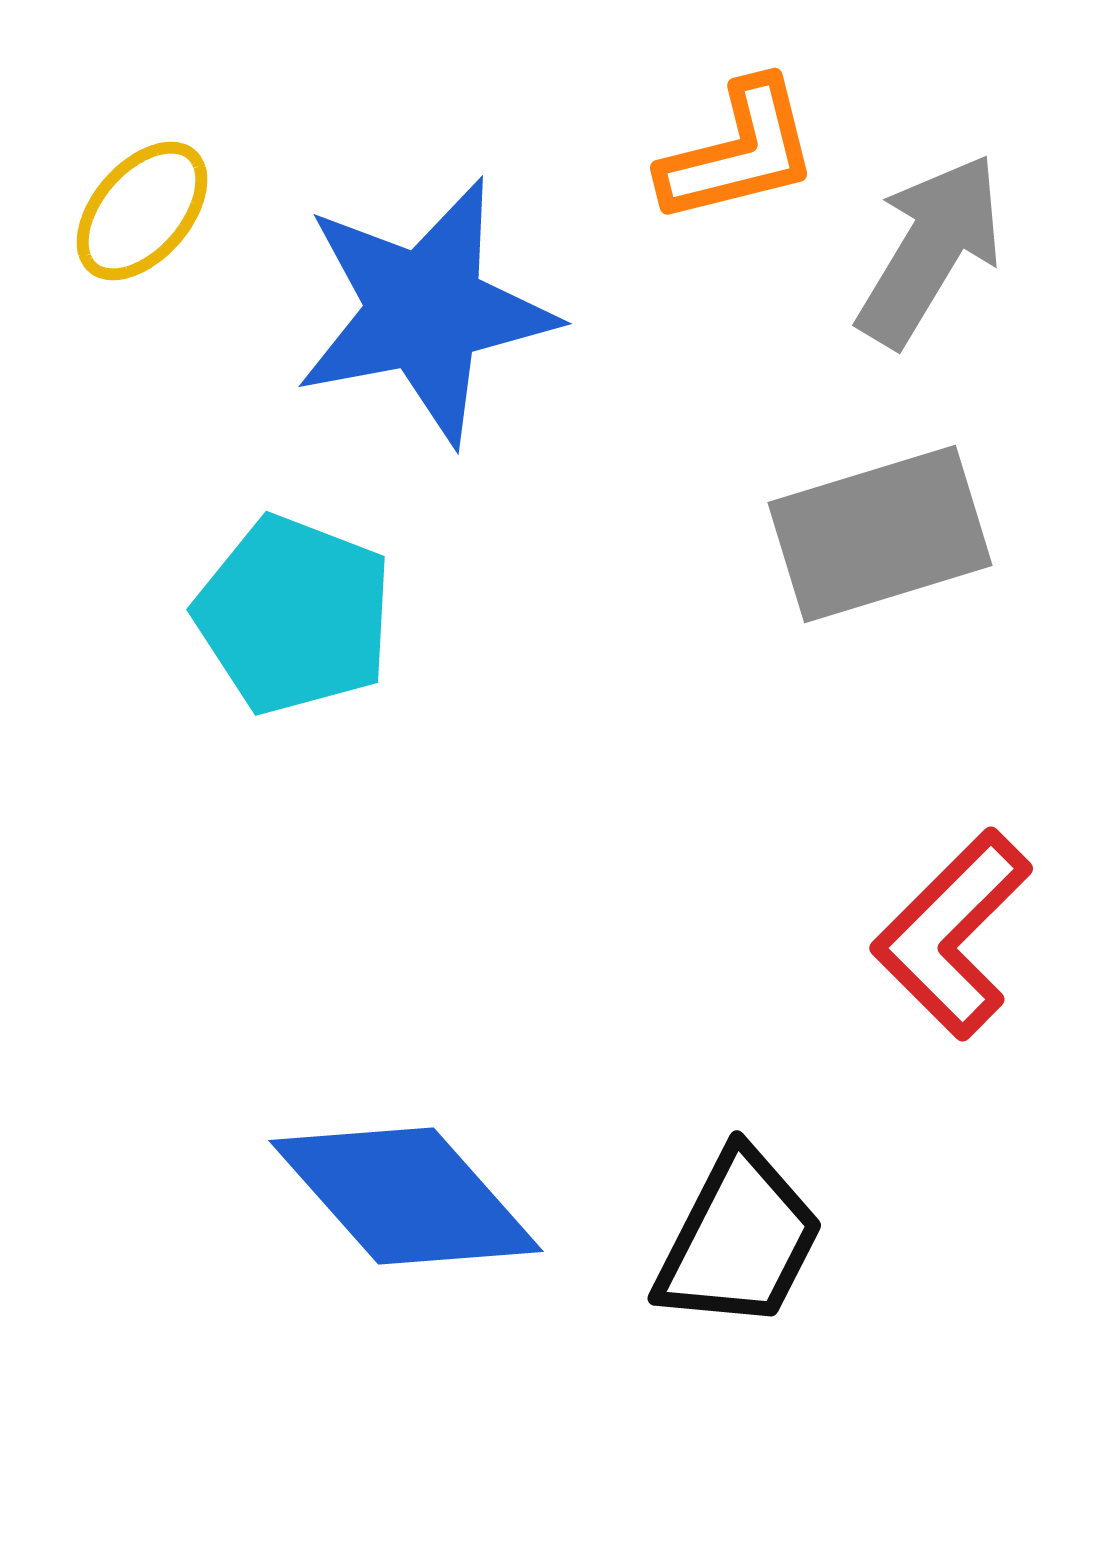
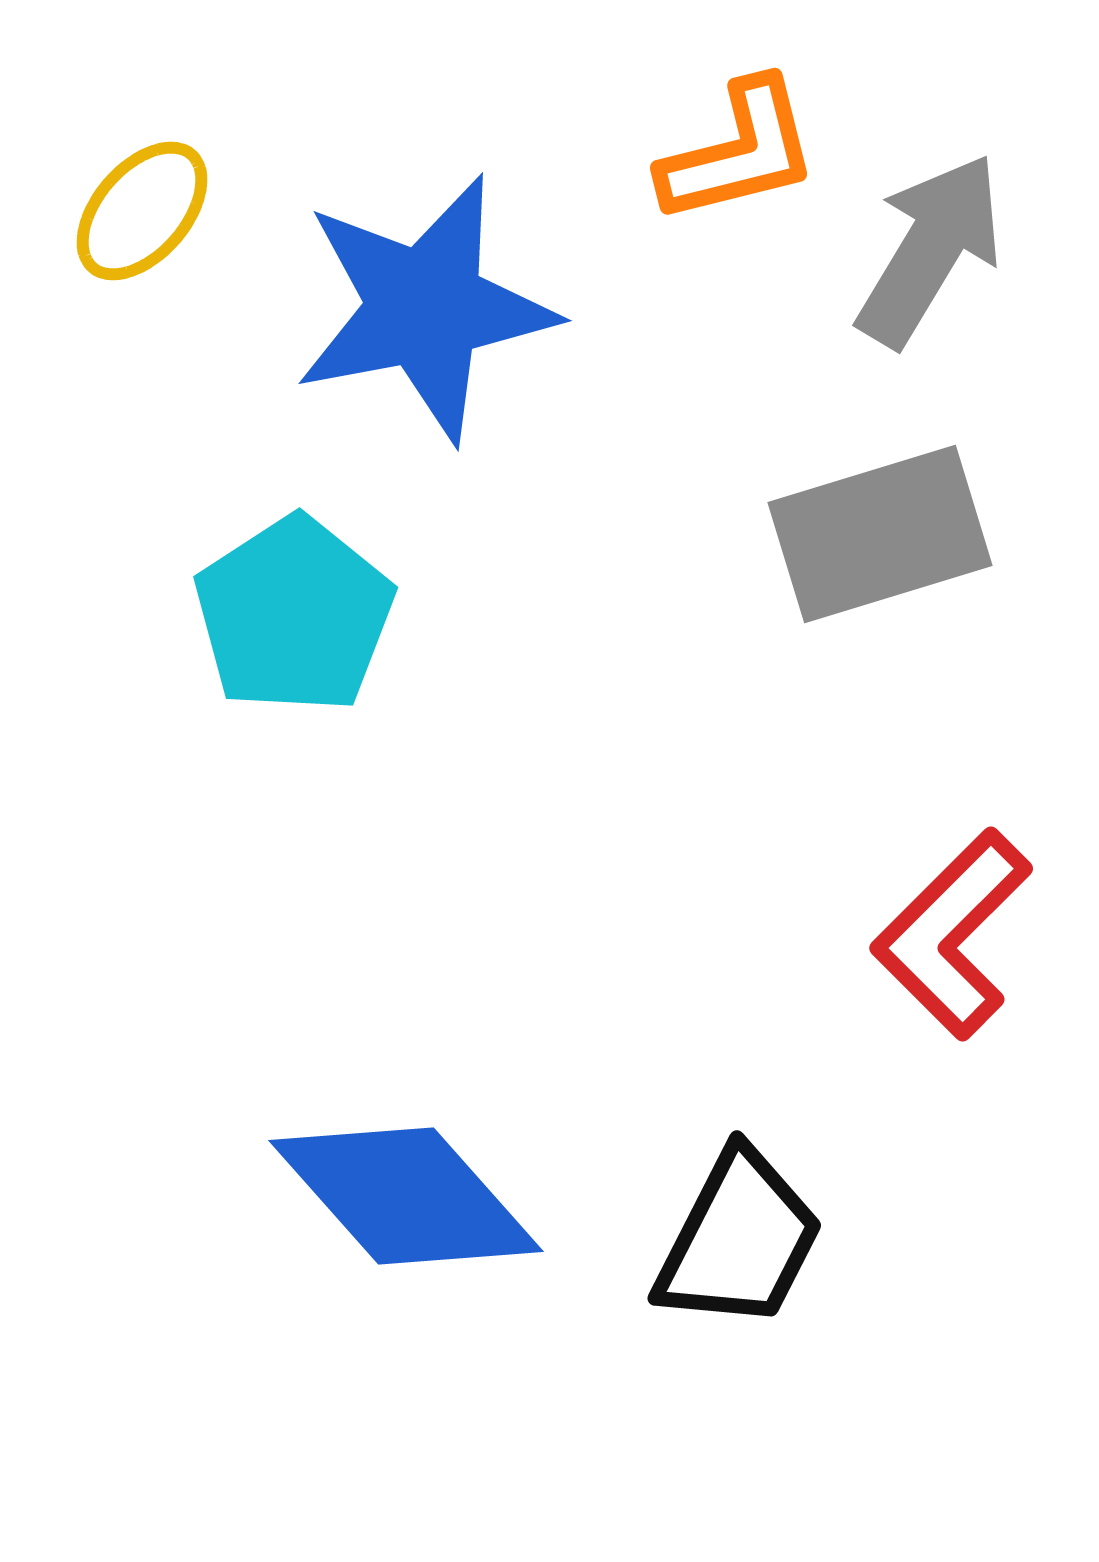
blue star: moved 3 px up
cyan pentagon: rotated 18 degrees clockwise
